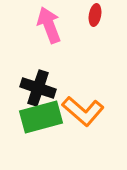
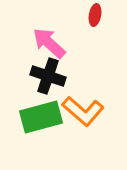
pink arrow: moved 18 px down; rotated 27 degrees counterclockwise
black cross: moved 10 px right, 12 px up
